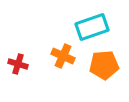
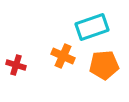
red cross: moved 2 px left, 1 px down
